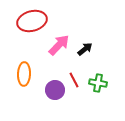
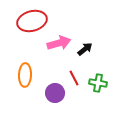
pink arrow: moved 2 px up; rotated 30 degrees clockwise
orange ellipse: moved 1 px right, 1 px down
red line: moved 2 px up
purple circle: moved 3 px down
